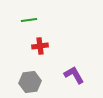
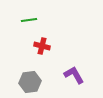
red cross: moved 2 px right; rotated 21 degrees clockwise
